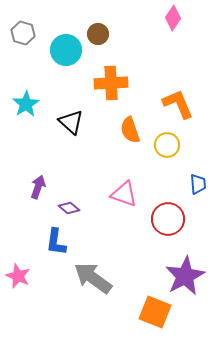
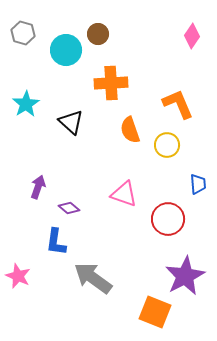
pink diamond: moved 19 px right, 18 px down
